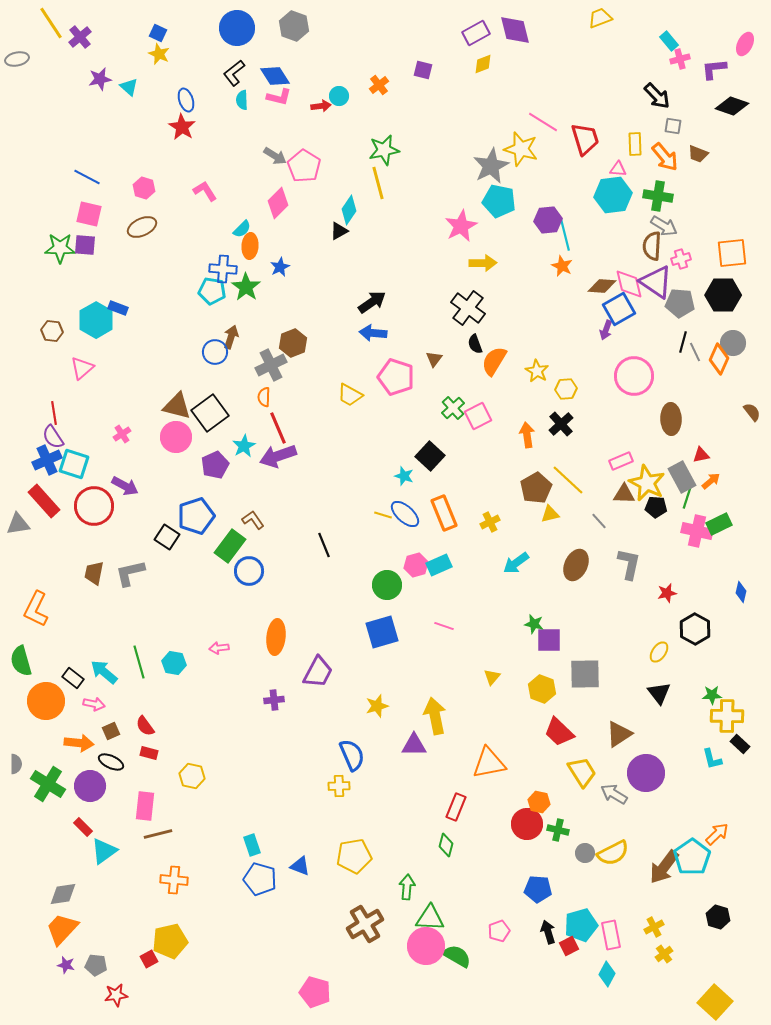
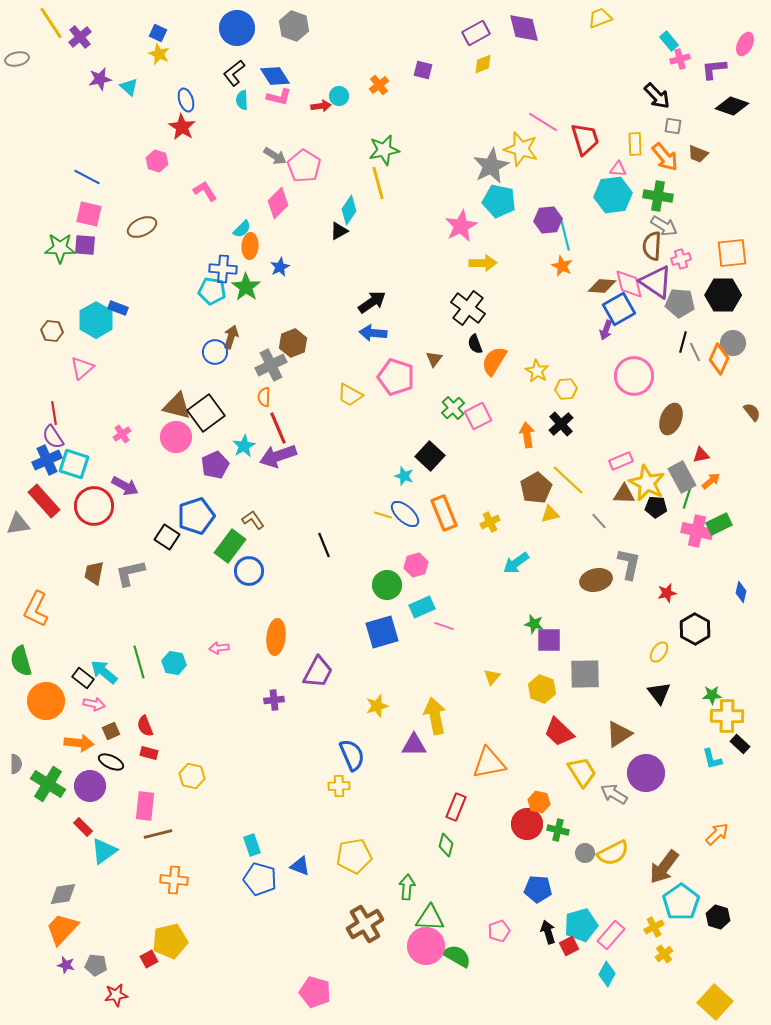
purple diamond at (515, 30): moved 9 px right, 2 px up
pink hexagon at (144, 188): moved 13 px right, 27 px up
black square at (210, 413): moved 4 px left
brown ellipse at (671, 419): rotated 24 degrees clockwise
cyan rectangle at (439, 565): moved 17 px left, 42 px down
brown ellipse at (576, 565): moved 20 px right, 15 px down; rotated 52 degrees clockwise
black rectangle at (73, 678): moved 10 px right
red semicircle at (145, 726): rotated 15 degrees clockwise
cyan pentagon at (692, 857): moved 11 px left, 45 px down
pink rectangle at (611, 935): rotated 52 degrees clockwise
